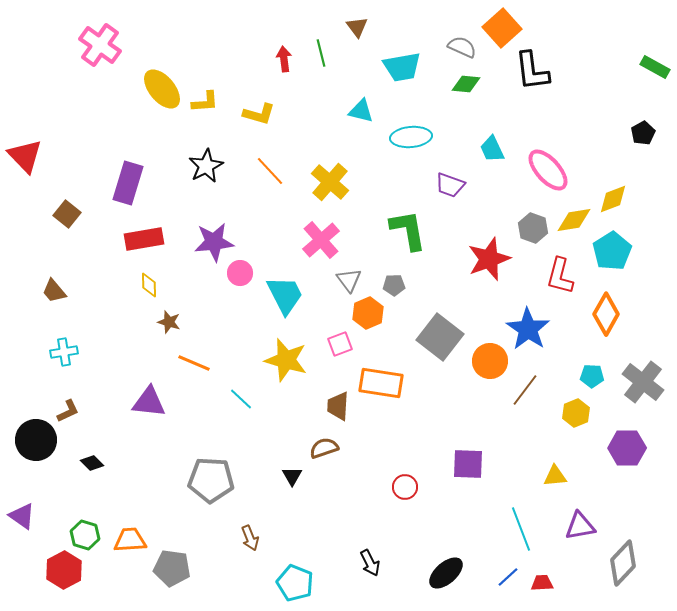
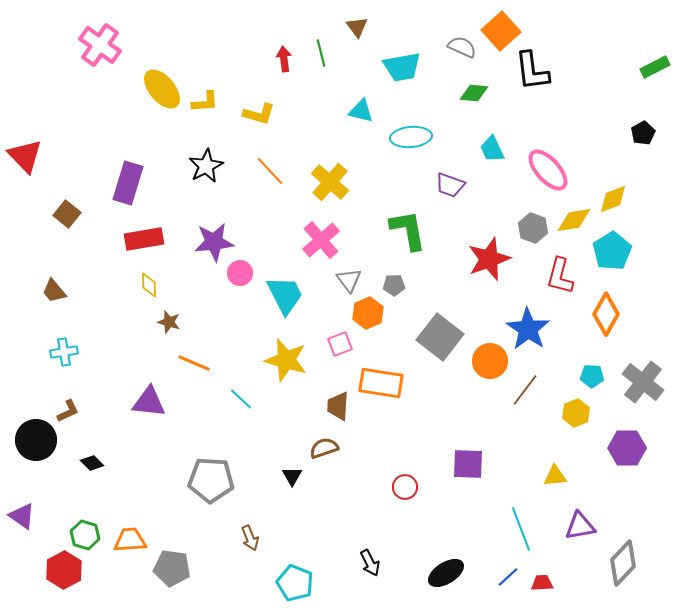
orange square at (502, 28): moved 1 px left, 3 px down
green rectangle at (655, 67): rotated 56 degrees counterclockwise
green diamond at (466, 84): moved 8 px right, 9 px down
black ellipse at (446, 573): rotated 9 degrees clockwise
